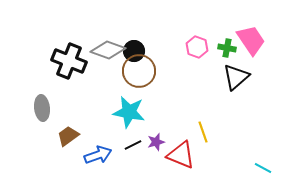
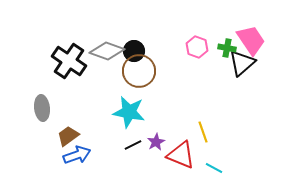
gray diamond: moved 1 px left, 1 px down
black cross: rotated 12 degrees clockwise
black triangle: moved 6 px right, 14 px up
purple star: rotated 12 degrees counterclockwise
blue arrow: moved 21 px left
cyan line: moved 49 px left
